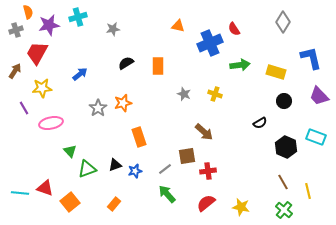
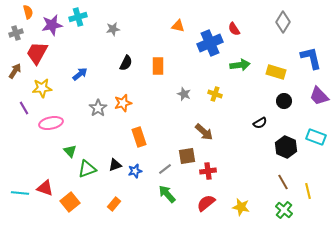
purple star at (49, 25): moved 3 px right
gray cross at (16, 30): moved 3 px down
black semicircle at (126, 63): rotated 147 degrees clockwise
